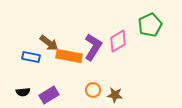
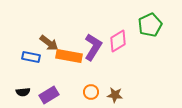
orange circle: moved 2 px left, 2 px down
